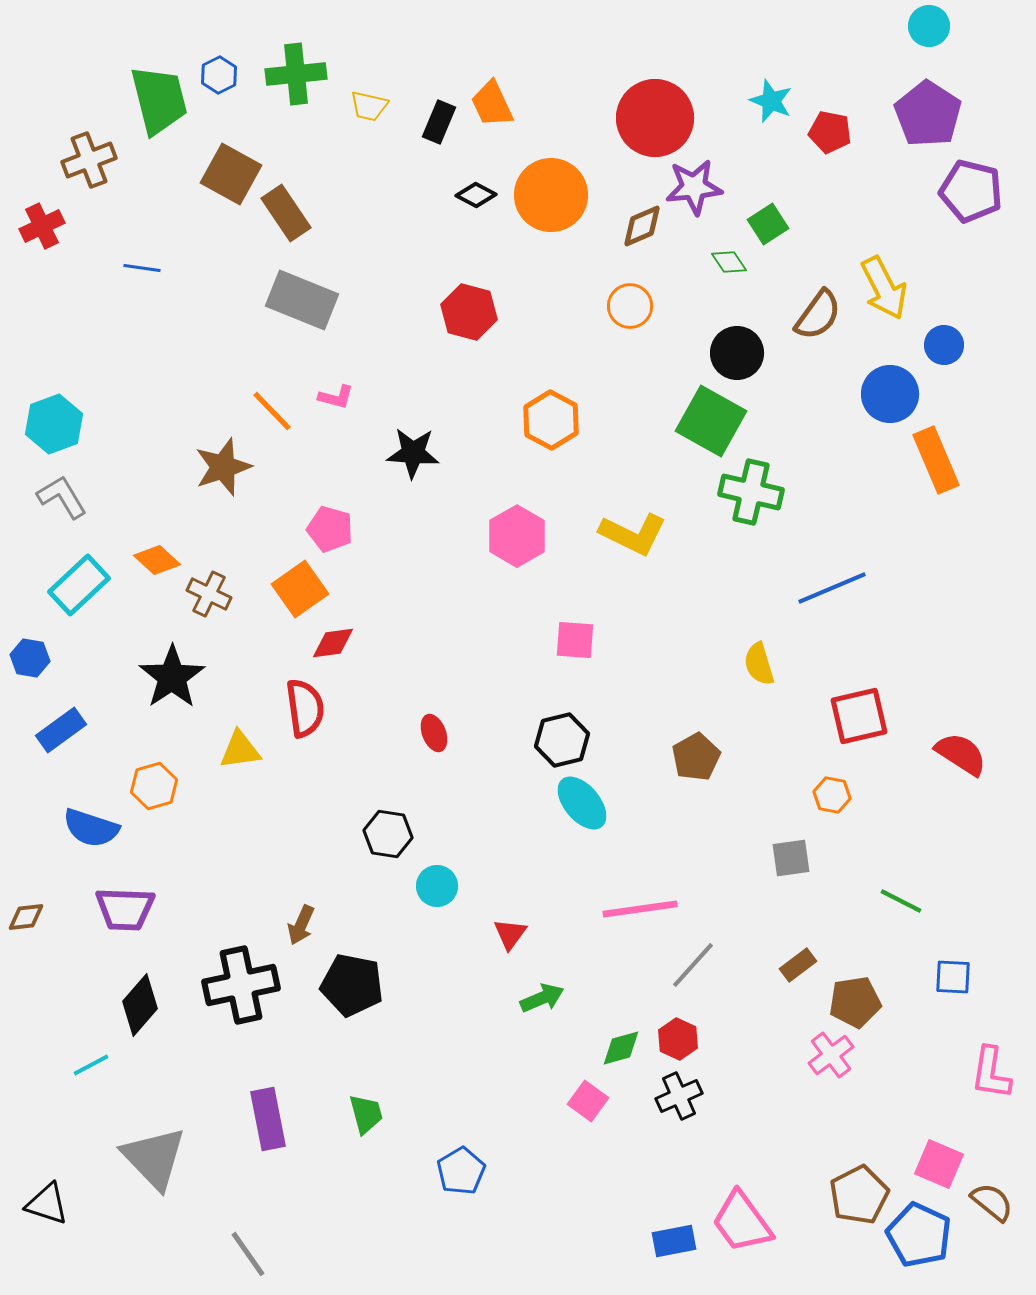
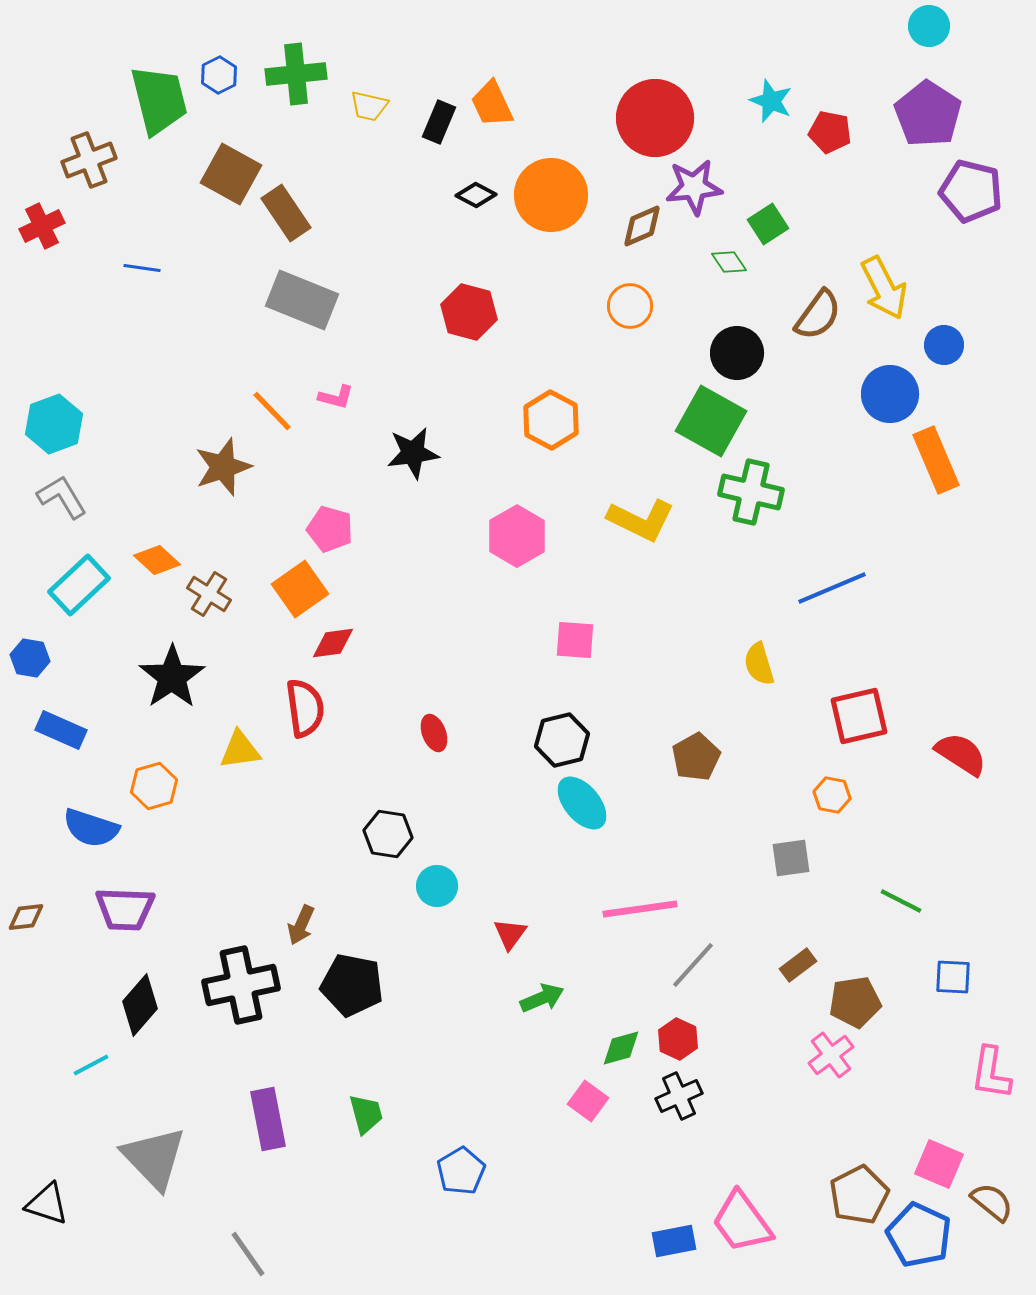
black star at (413, 453): rotated 12 degrees counterclockwise
yellow L-shape at (633, 534): moved 8 px right, 14 px up
brown cross at (209, 594): rotated 6 degrees clockwise
blue rectangle at (61, 730): rotated 60 degrees clockwise
